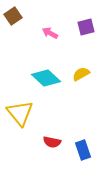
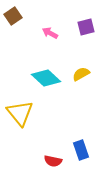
red semicircle: moved 1 px right, 19 px down
blue rectangle: moved 2 px left
